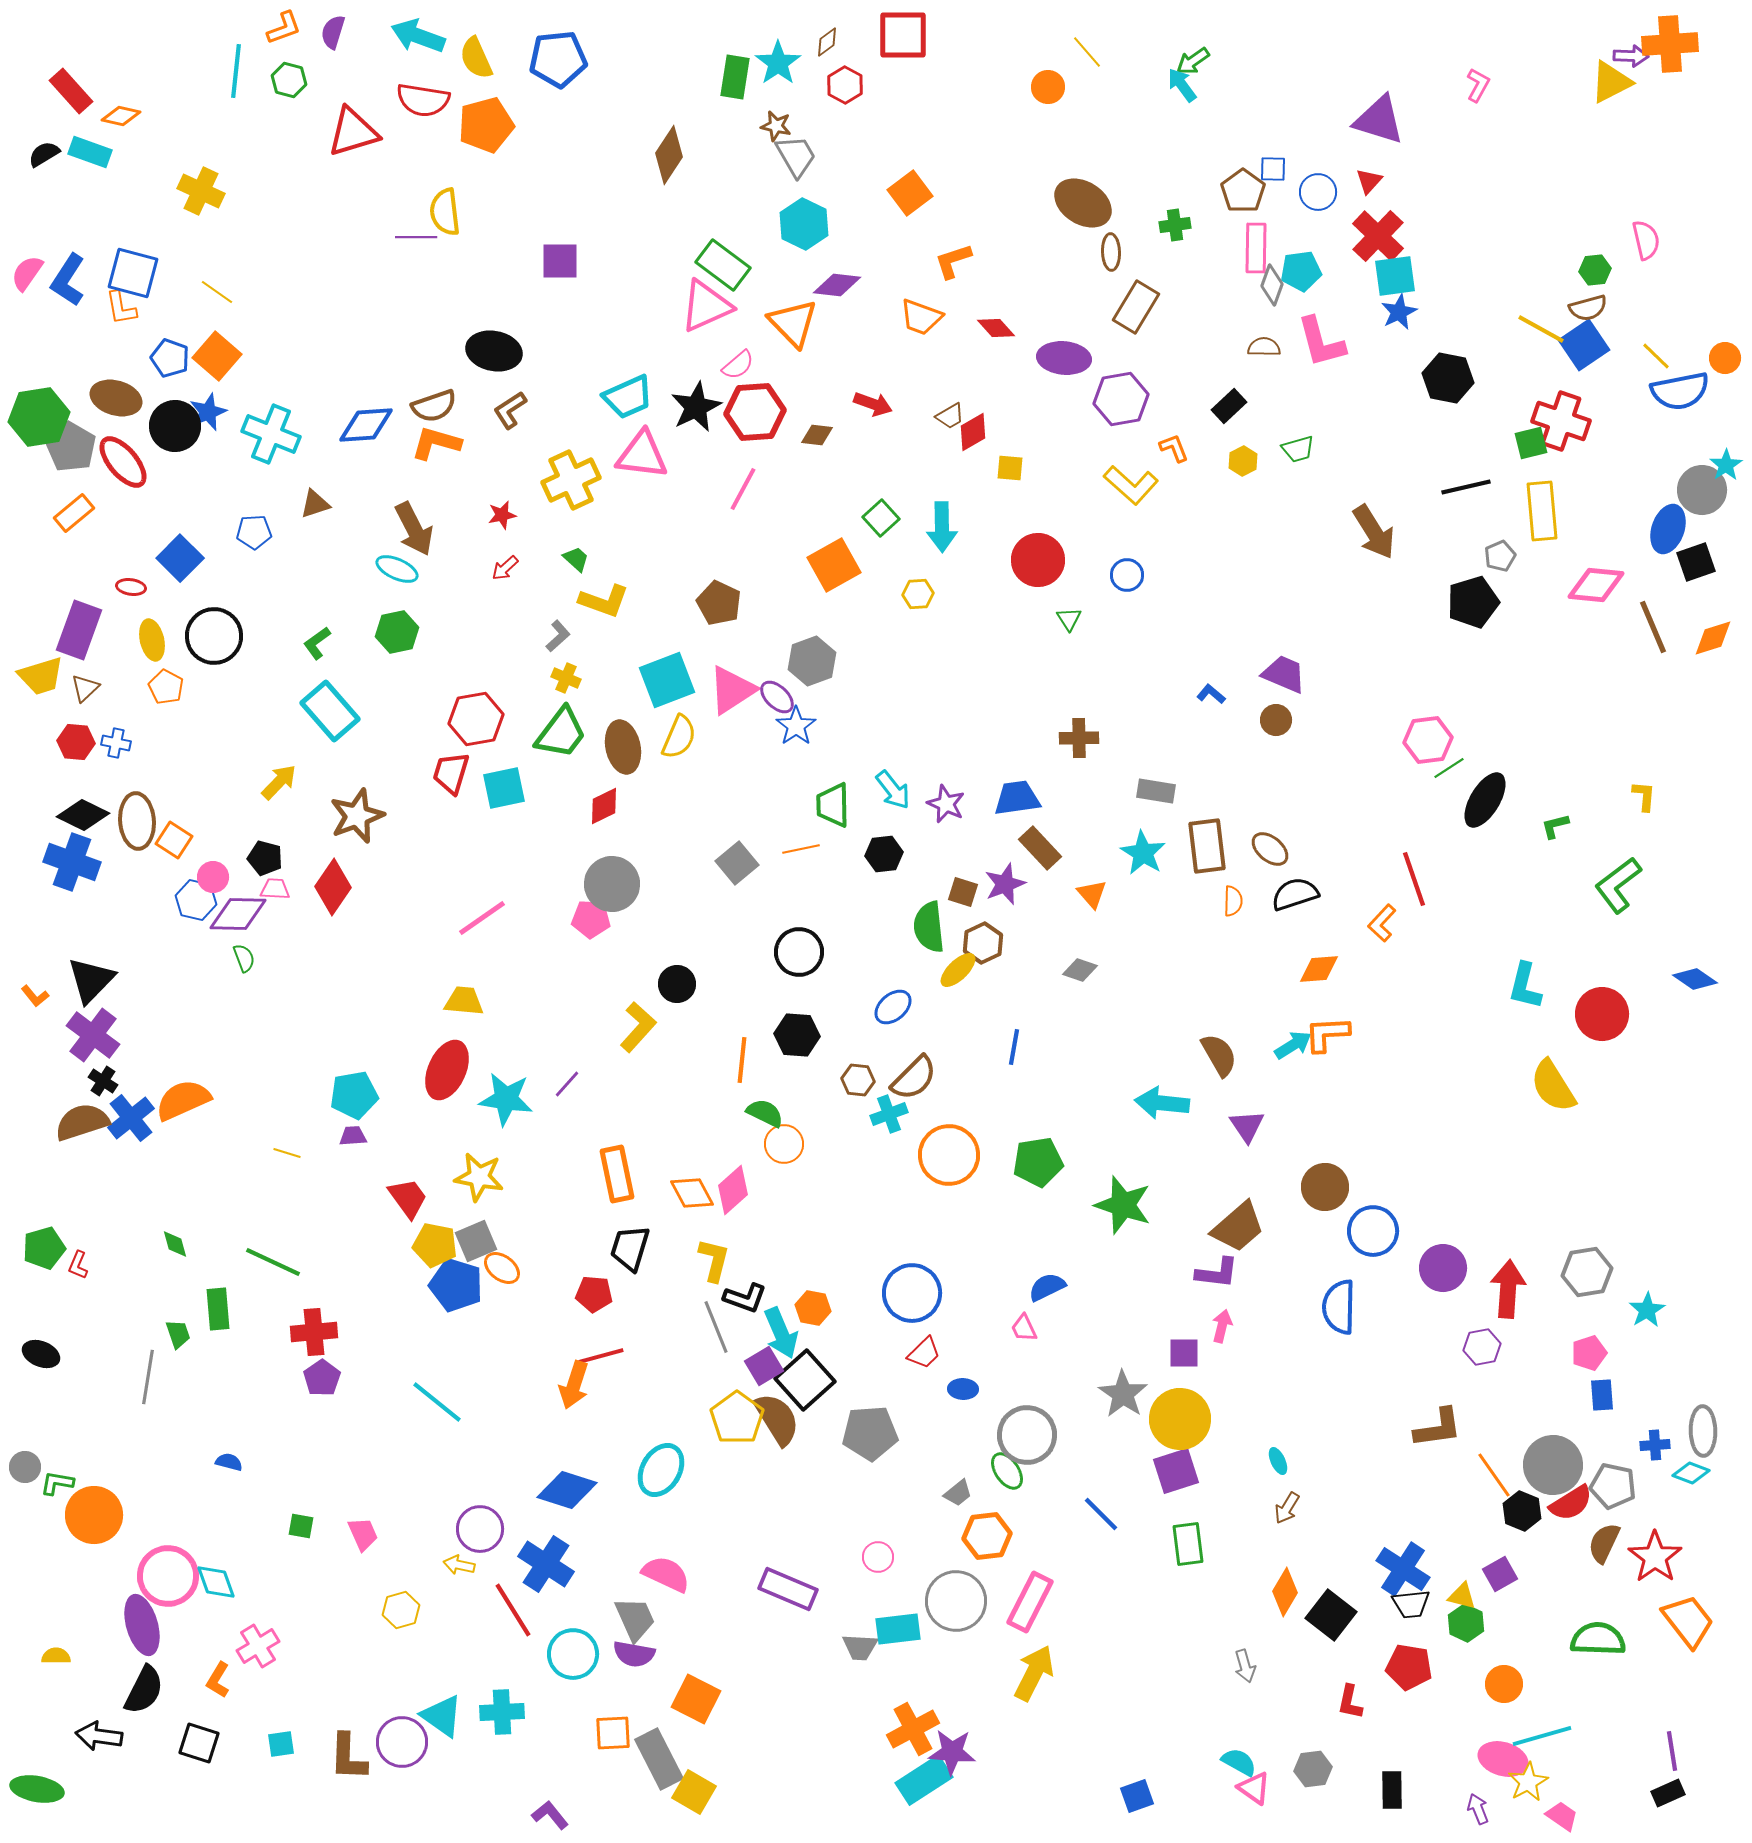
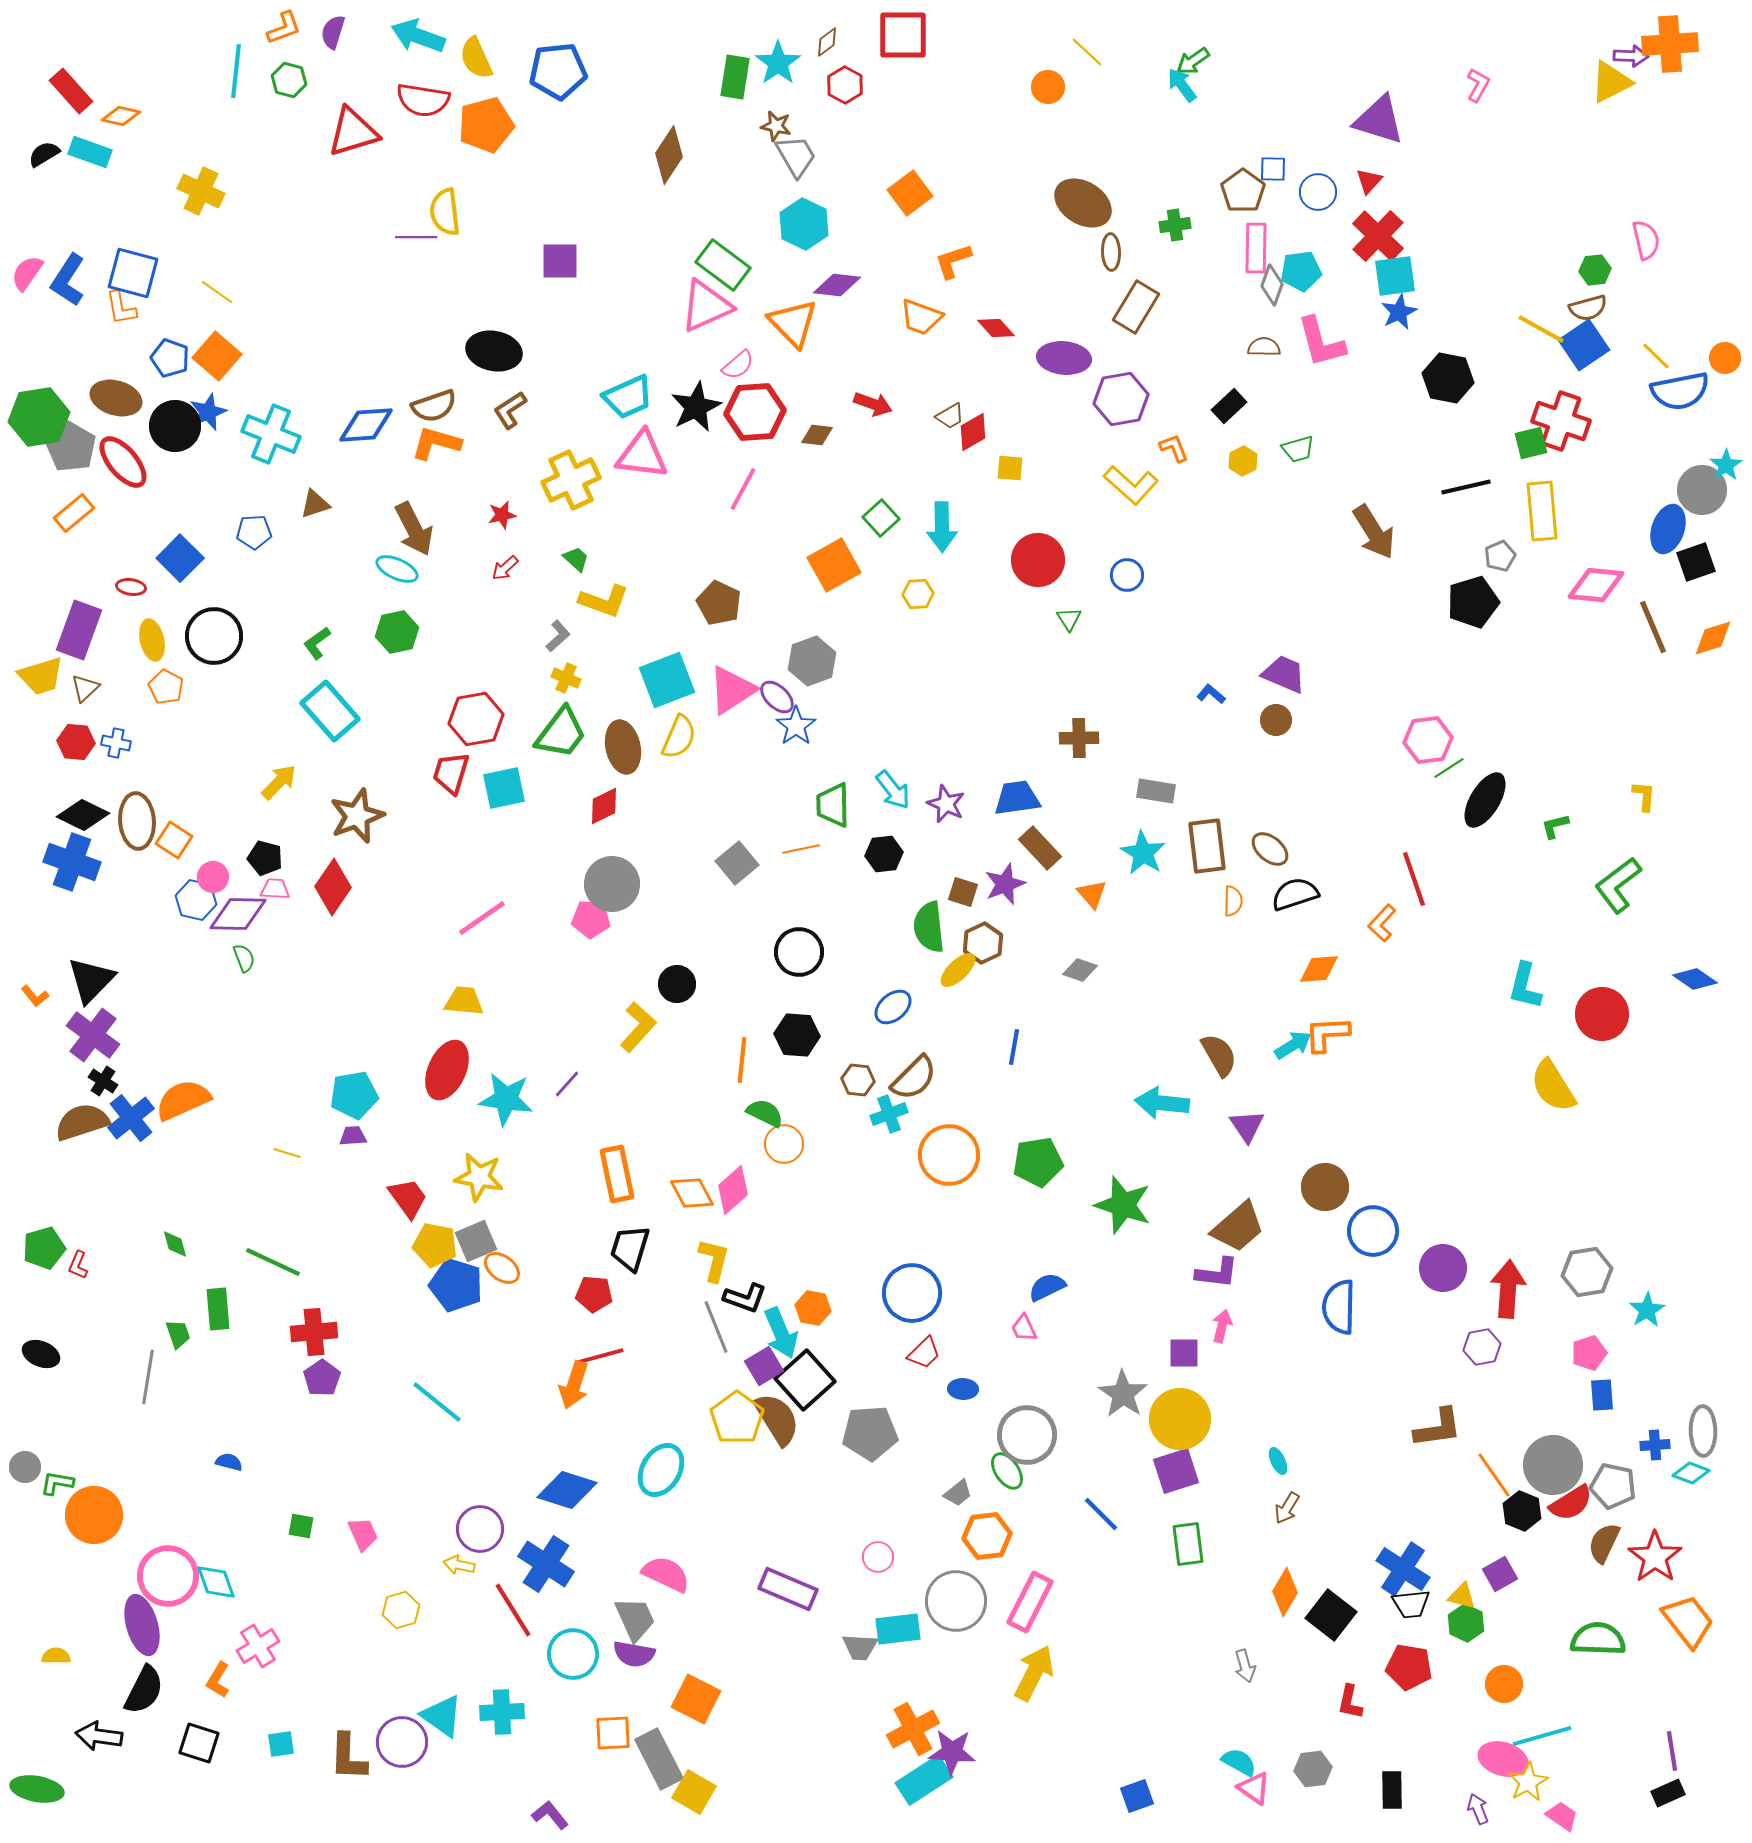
yellow line at (1087, 52): rotated 6 degrees counterclockwise
blue pentagon at (558, 59): moved 12 px down
